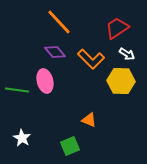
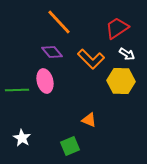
purple diamond: moved 3 px left
green line: rotated 10 degrees counterclockwise
